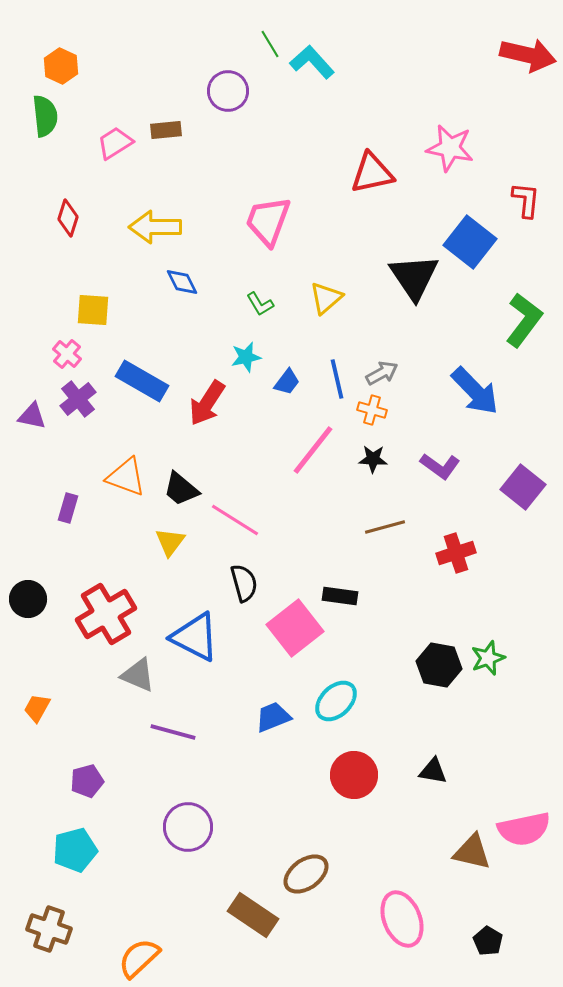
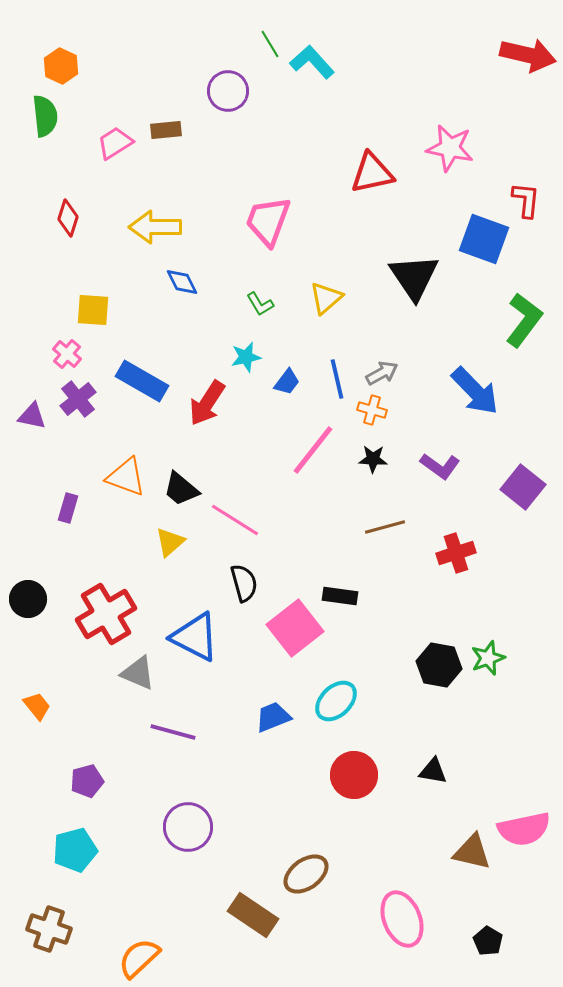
blue square at (470, 242): moved 14 px right, 3 px up; rotated 18 degrees counterclockwise
yellow triangle at (170, 542): rotated 12 degrees clockwise
gray triangle at (138, 675): moved 2 px up
orange trapezoid at (37, 708): moved 2 px up; rotated 112 degrees clockwise
